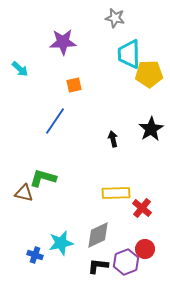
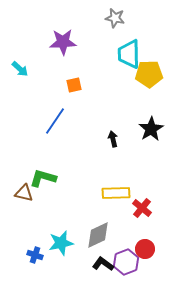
black L-shape: moved 5 px right, 2 px up; rotated 30 degrees clockwise
